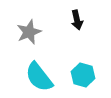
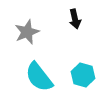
black arrow: moved 2 px left, 1 px up
gray star: moved 2 px left
